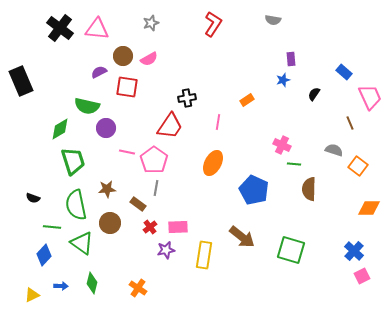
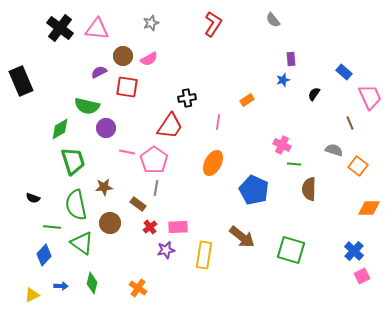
gray semicircle at (273, 20): rotated 42 degrees clockwise
brown star at (107, 189): moved 3 px left, 2 px up
